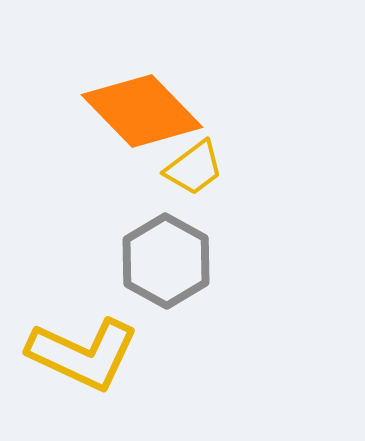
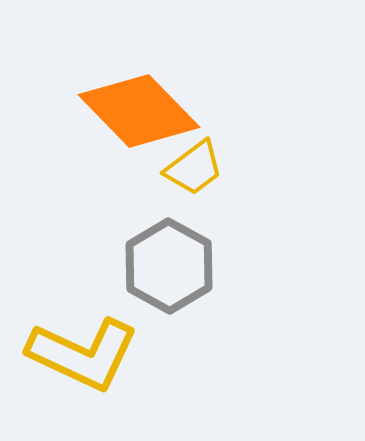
orange diamond: moved 3 px left
gray hexagon: moved 3 px right, 5 px down
